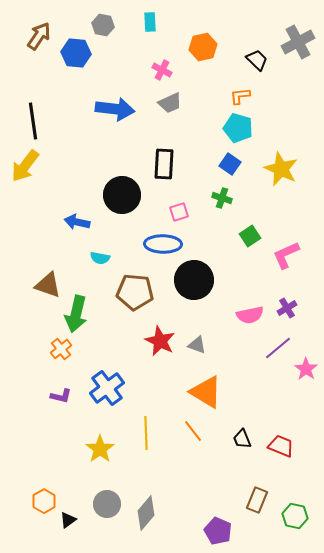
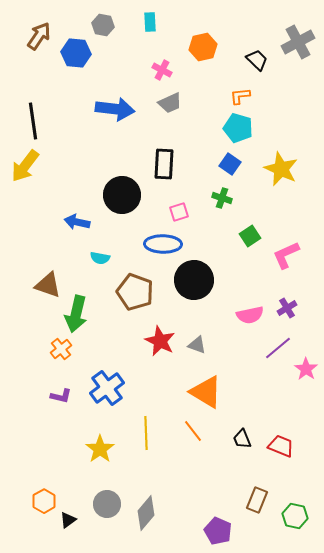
brown pentagon at (135, 292): rotated 15 degrees clockwise
